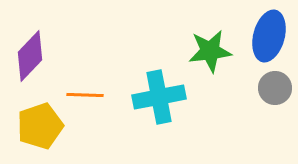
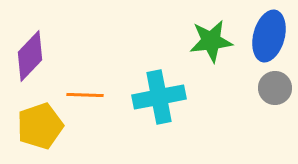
green star: moved 1 px right, 10 px up
